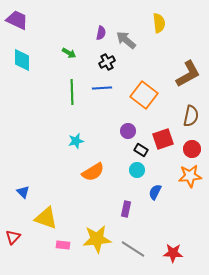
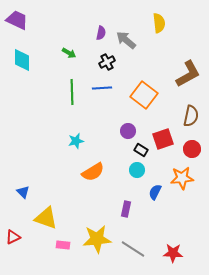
orange star: moved 8 px left, 2 px down
red triangle: rotated 21 degrees clockwise
